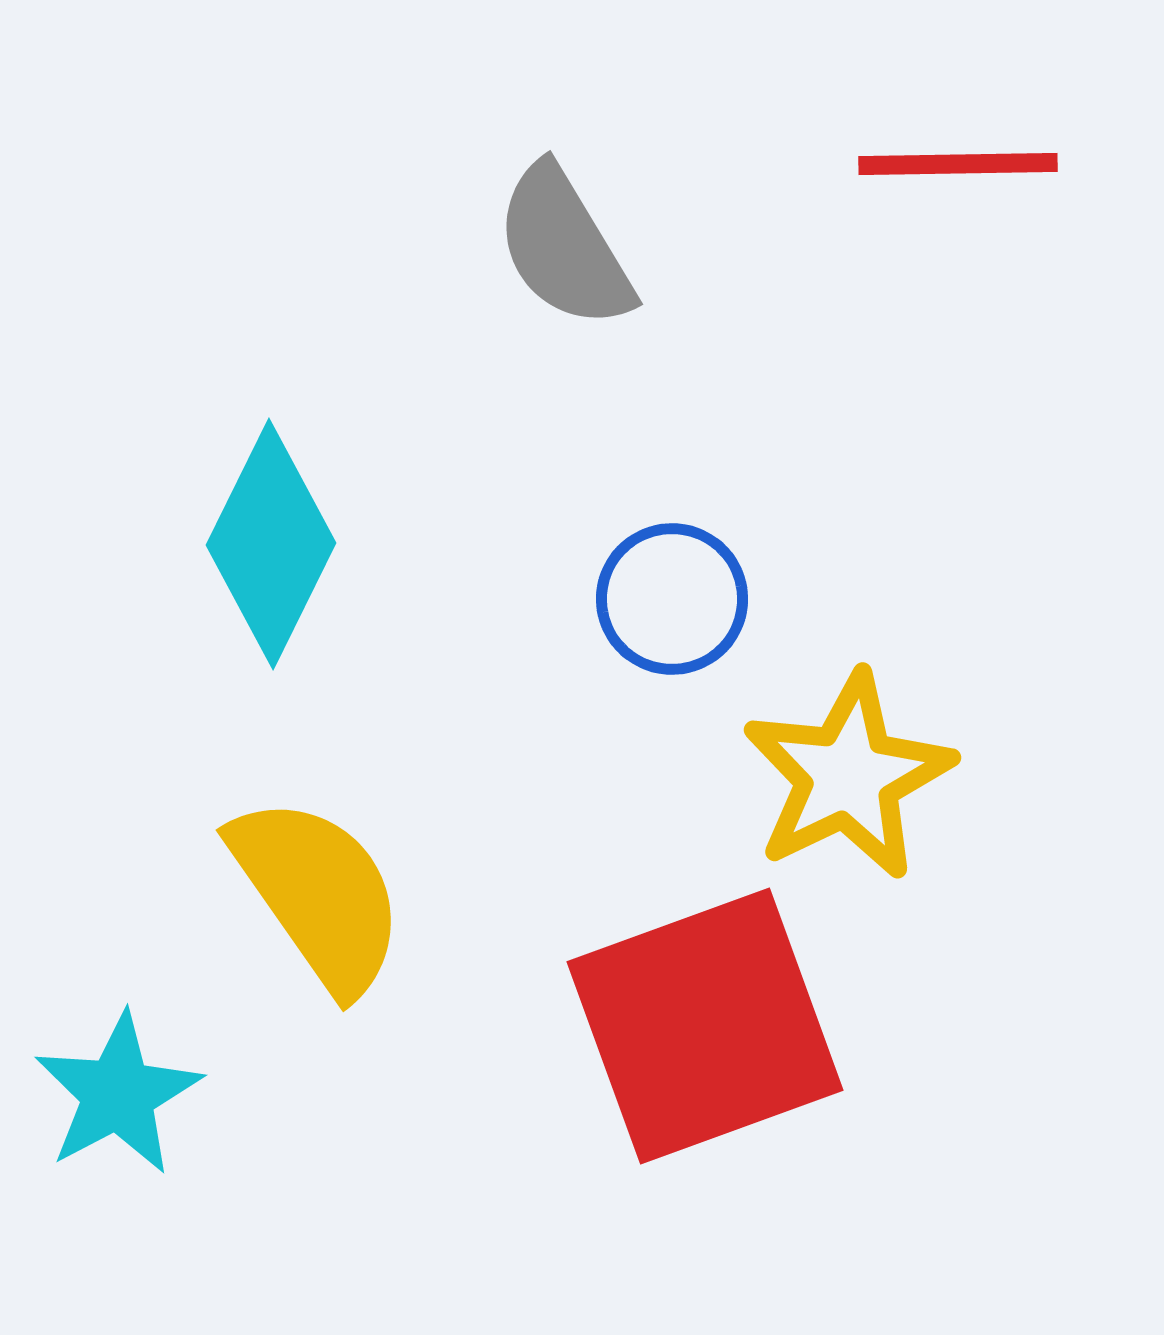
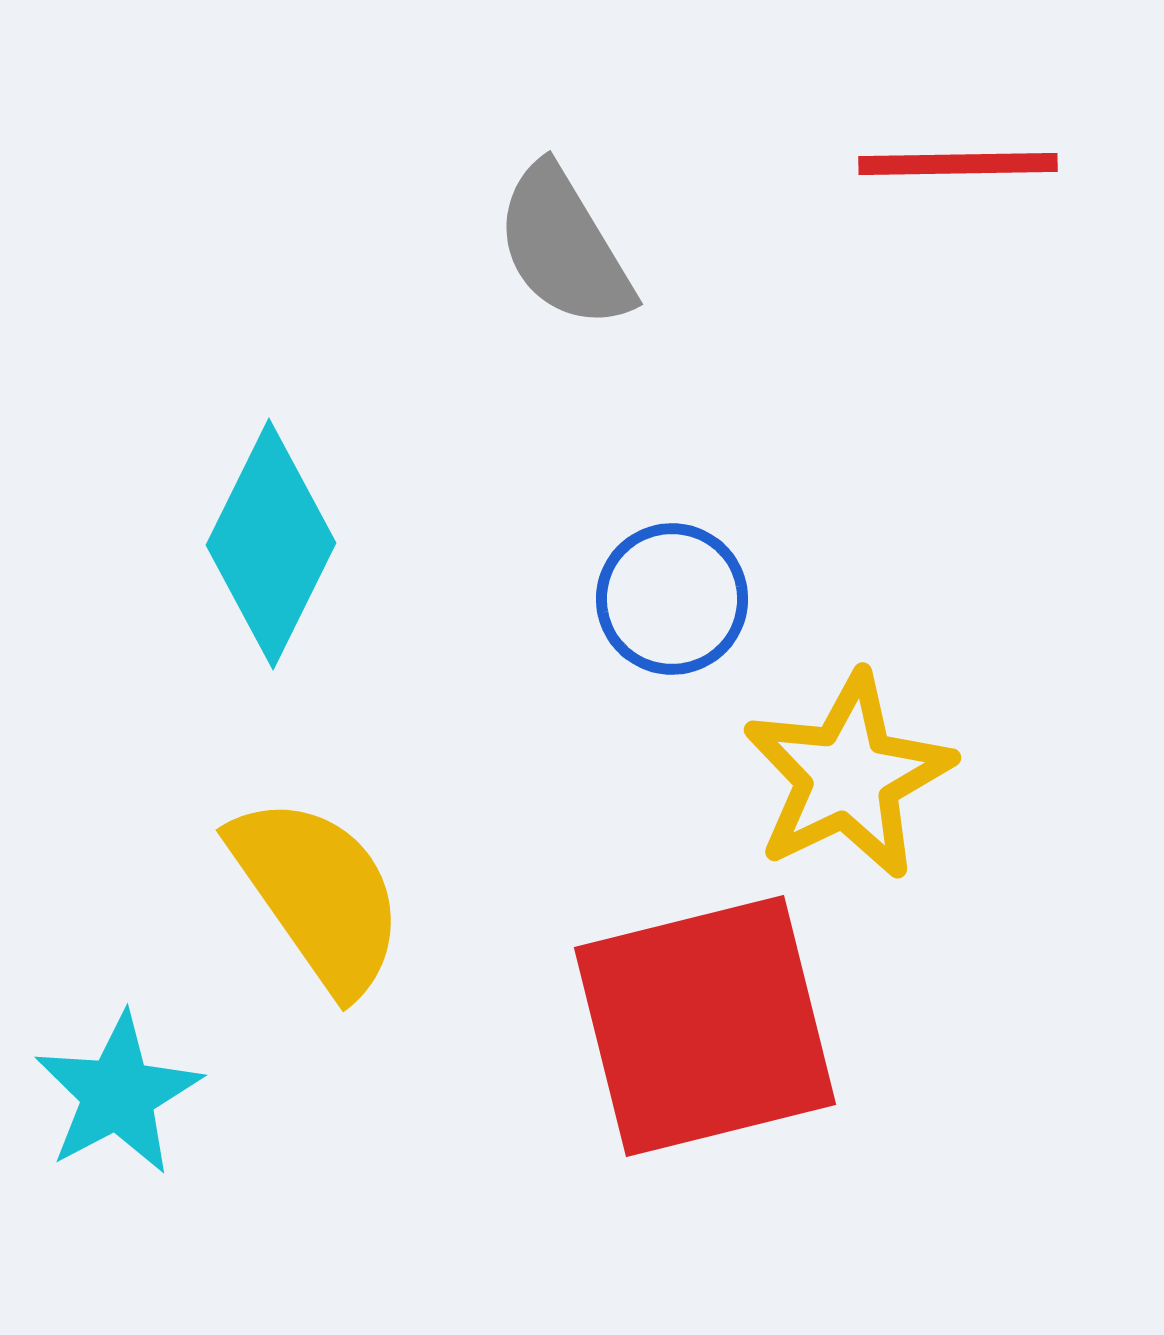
red square: rotated 6 degrees clockwise
